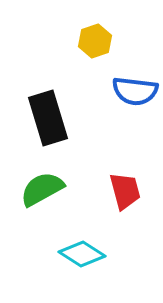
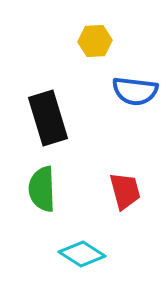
yellow hexagon: rotated 16 degrees clockwise
green semicircle: rotated 63 degrees counterclockwise
